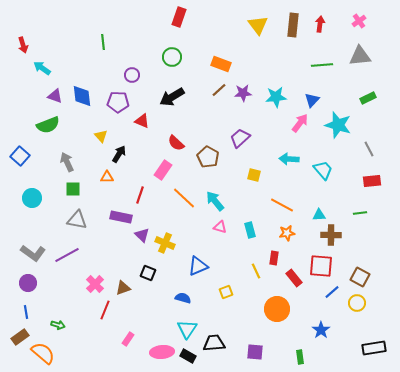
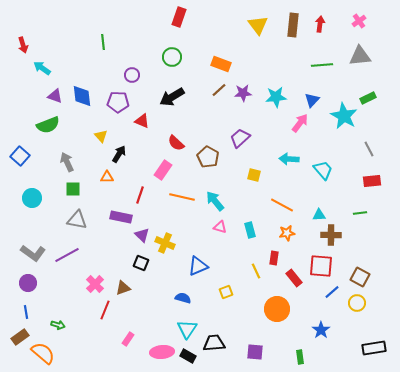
cyan star at (338, 125): moved 6 px right, 9 px up; rotated 12 degrees clockwise
orange line at (184, 198): moved 2 px left, 1 px up; rotated 30 degrees counterclockwise
black square at (148, 273): moved 7 px left, 10 px up
